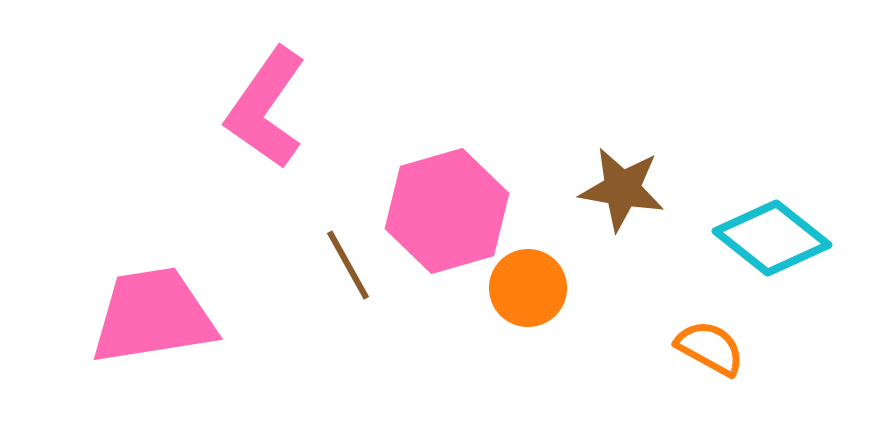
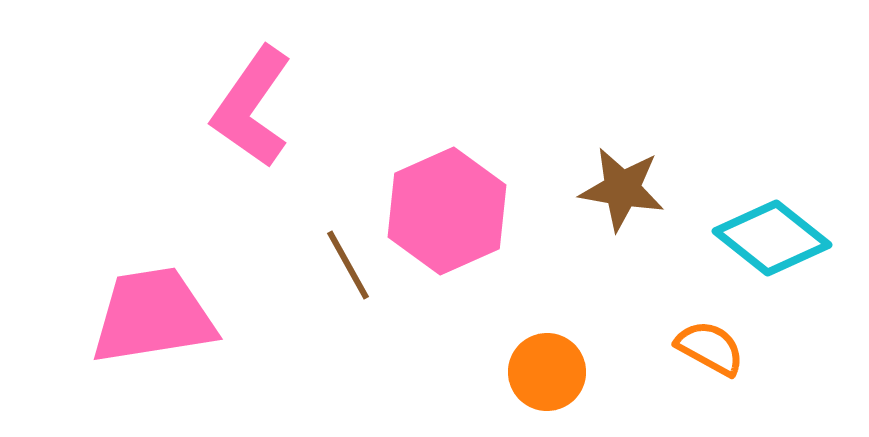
pink L-shape: moved 14 px left, 1 px up
pink hexagon: rotated 8 degrees counterclockwise
orange circle: moved 19 px right, 84 px down
